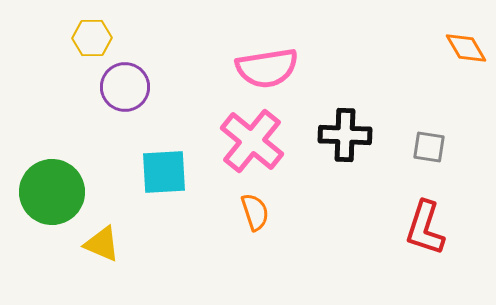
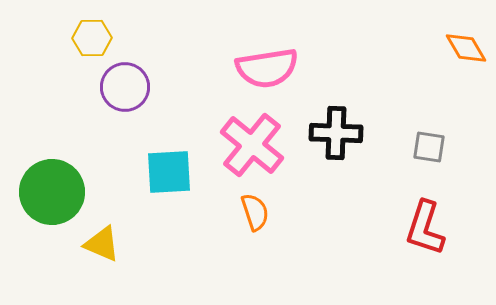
black cross: moved 9 px left, 2 px up
pink cross: moved 4 px down
cyan square: moved 5 px right
